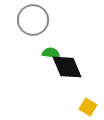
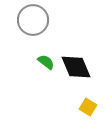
green semicircle: moved 5 px left, 9 px down; rotated 30 degrees clockwise
black diamond: moved 9 px right
